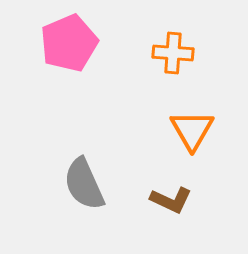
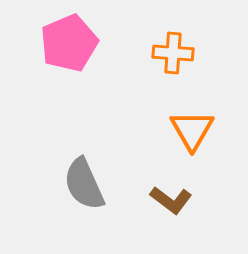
brown L-shape: rotated 12 degrees clockwise
